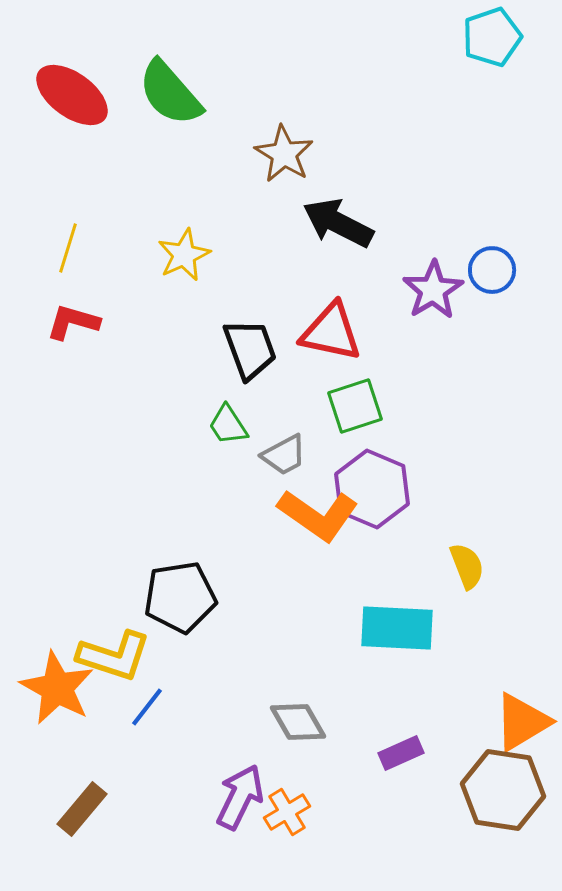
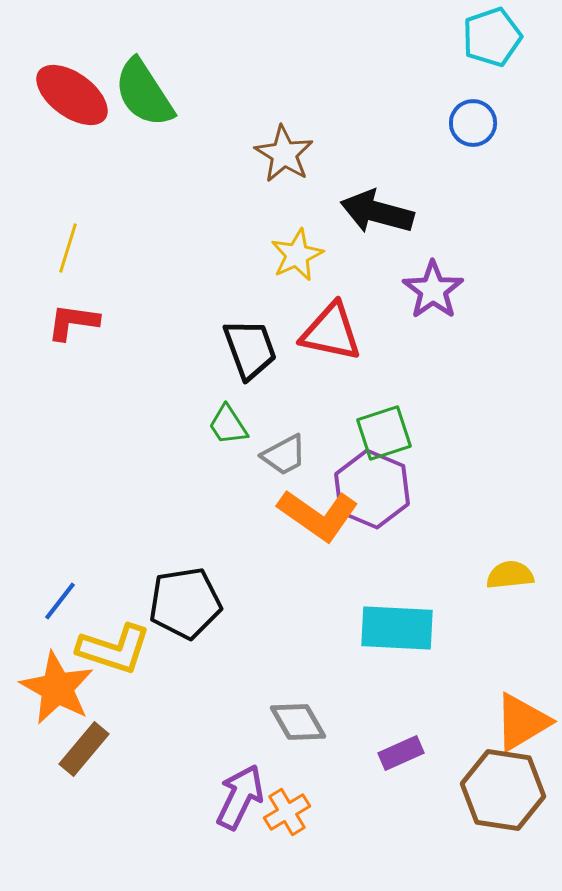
green semicircle: moved 26 px left; rotated 8 degrees clockwise
black arrow: moved 39 px right, 11 px up; rotated 12 degrees counterclockwise
yellow star: moved 113 px right
blue circle: moved 19 px left, 147 px up
purple star: rotated 4 degrees counterclockwise
red L-shape: rotated 8 degrees counterclockwise
green square: moved 29 px right, 27 px down
yellow semicircle: moved 43 px right, 9 px down; rotated 75 degrees counterclockwise
black pentagon: moved 5 px right, 6 px down
yellow L-shape: moved 7 px up
blue line: moved 87 px left, 106 px up
brown rectangle: moved 2 px right, 60 px up
